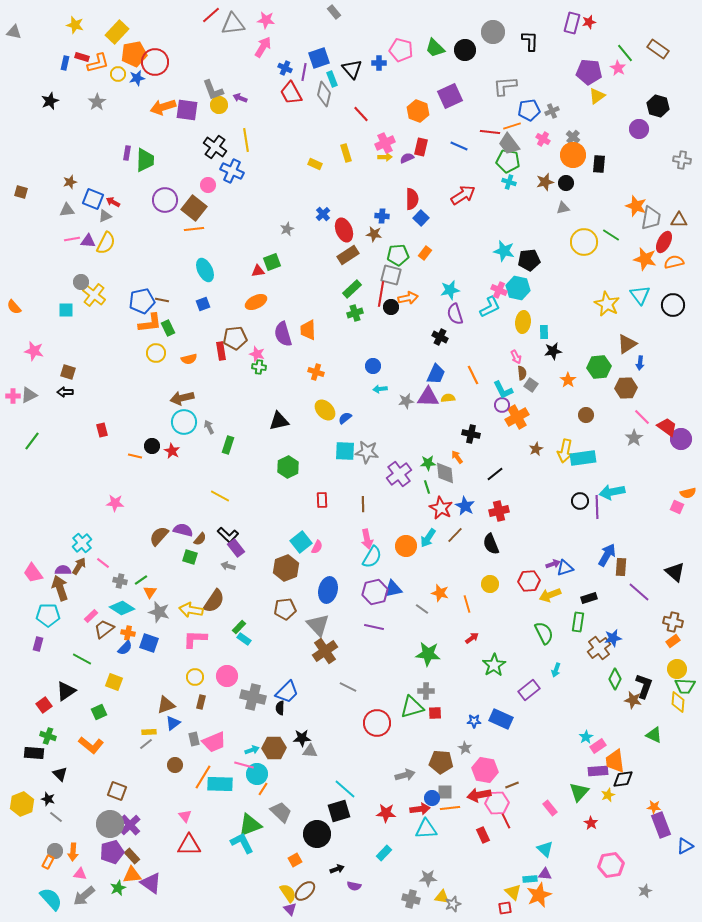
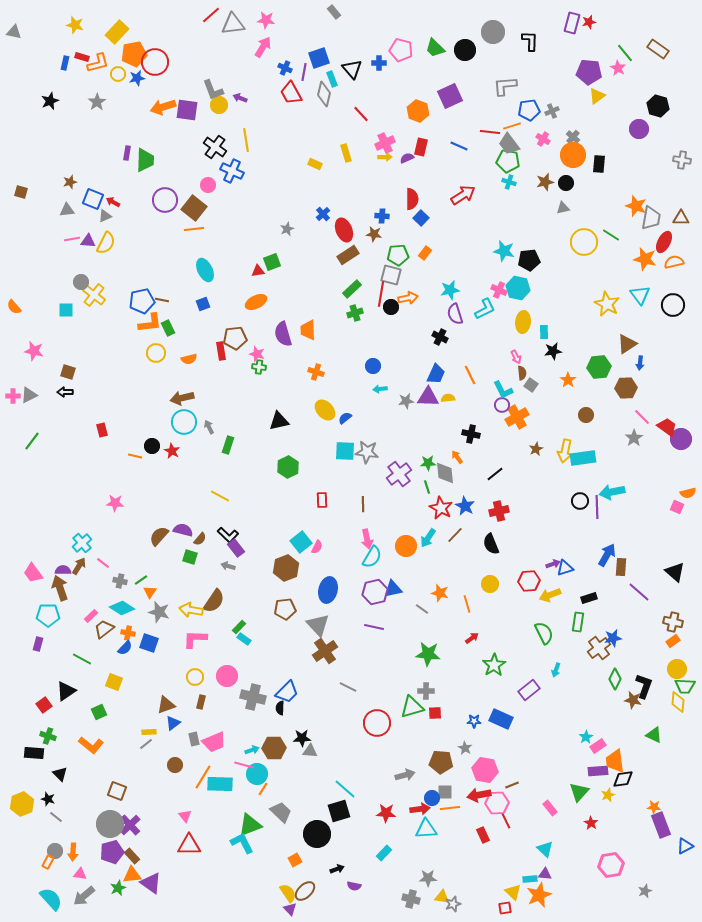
brown triangle at (679, 220): moved 2 px right, 2 px up
cyan L-shape at (490, 307): moved 5 px left, 2 px down
orange line at (473, 375): moved 3 px left
